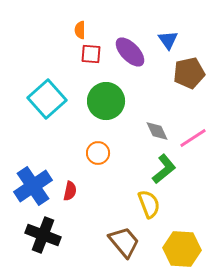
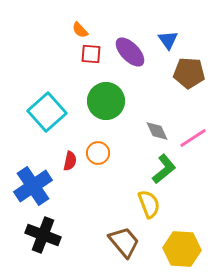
orange semicircle: rotated 42 degrees counterclockwise
brown pentagon: rotated 16 degrees clockwise
cyan square: moved 13 px down
red semicircle: moved 30 px up
